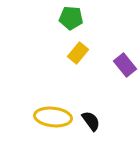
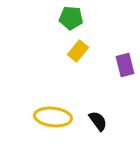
yellow rectangle: moved 2 px up
purple rectangle: rotated 25 degrees clockwise
black semicircle: moved 7 px right
